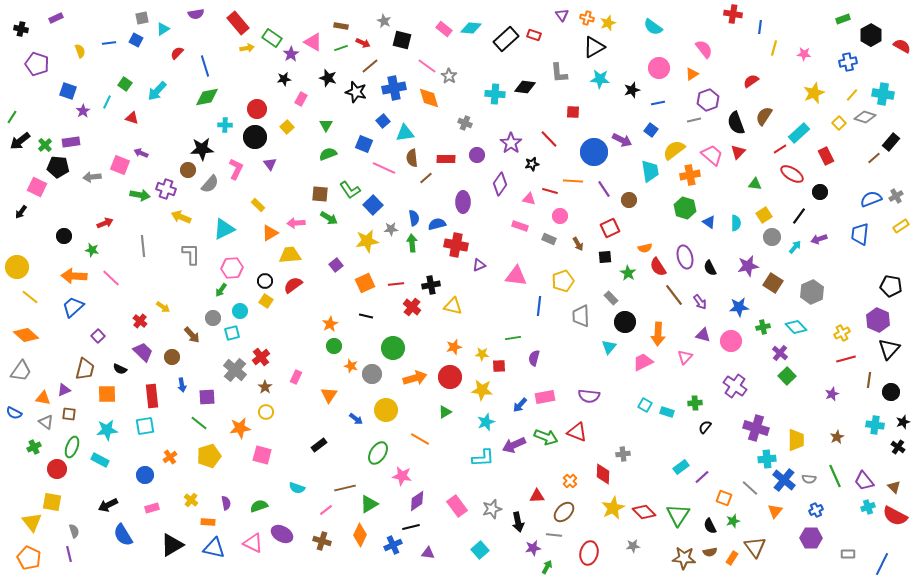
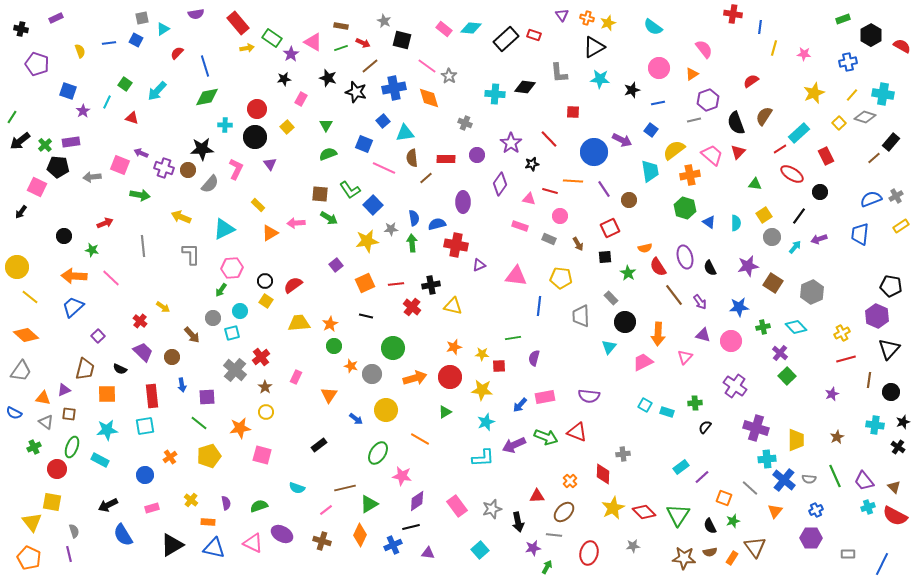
purple cross at (166, 189): moved 2 px left, 21 px up
yellow trapezoid at (290, 255): moved 9 px right, 68 px down
yellow pentagon at (563, 281): moved 2 px left, 3 px up; rotated 25 degrees clockwise
purple hexagon at (878, 320): moved 1 px left, 4 px up
